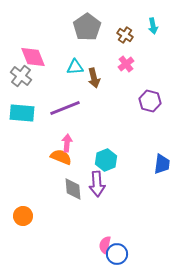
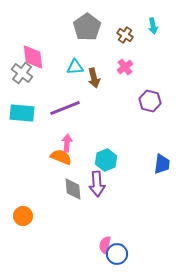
pink diamond: rotated 16 degrees clockwise
pink cross: moved 1 px left, 3 px down
gray cross: moved 1 px right, 3 px up
